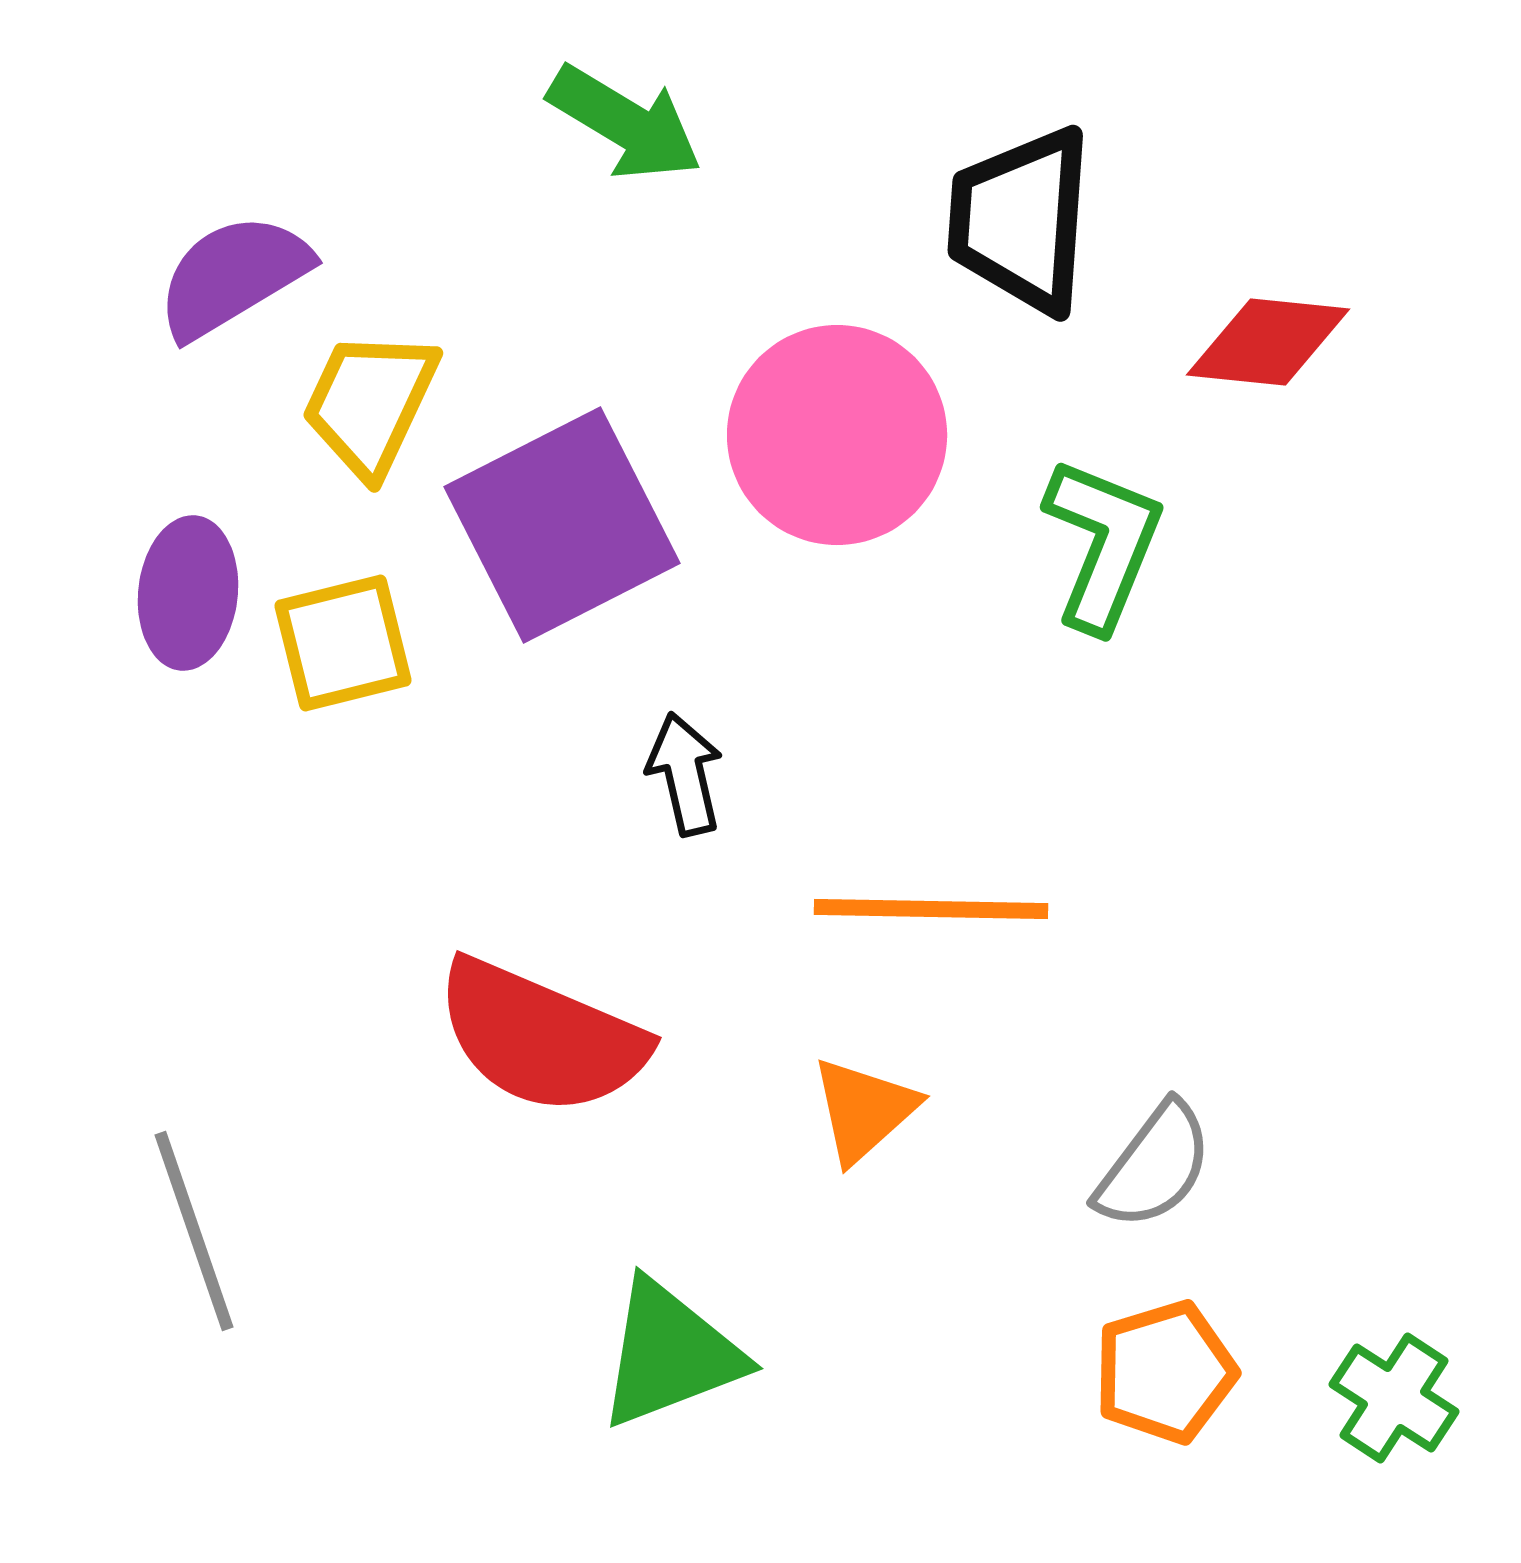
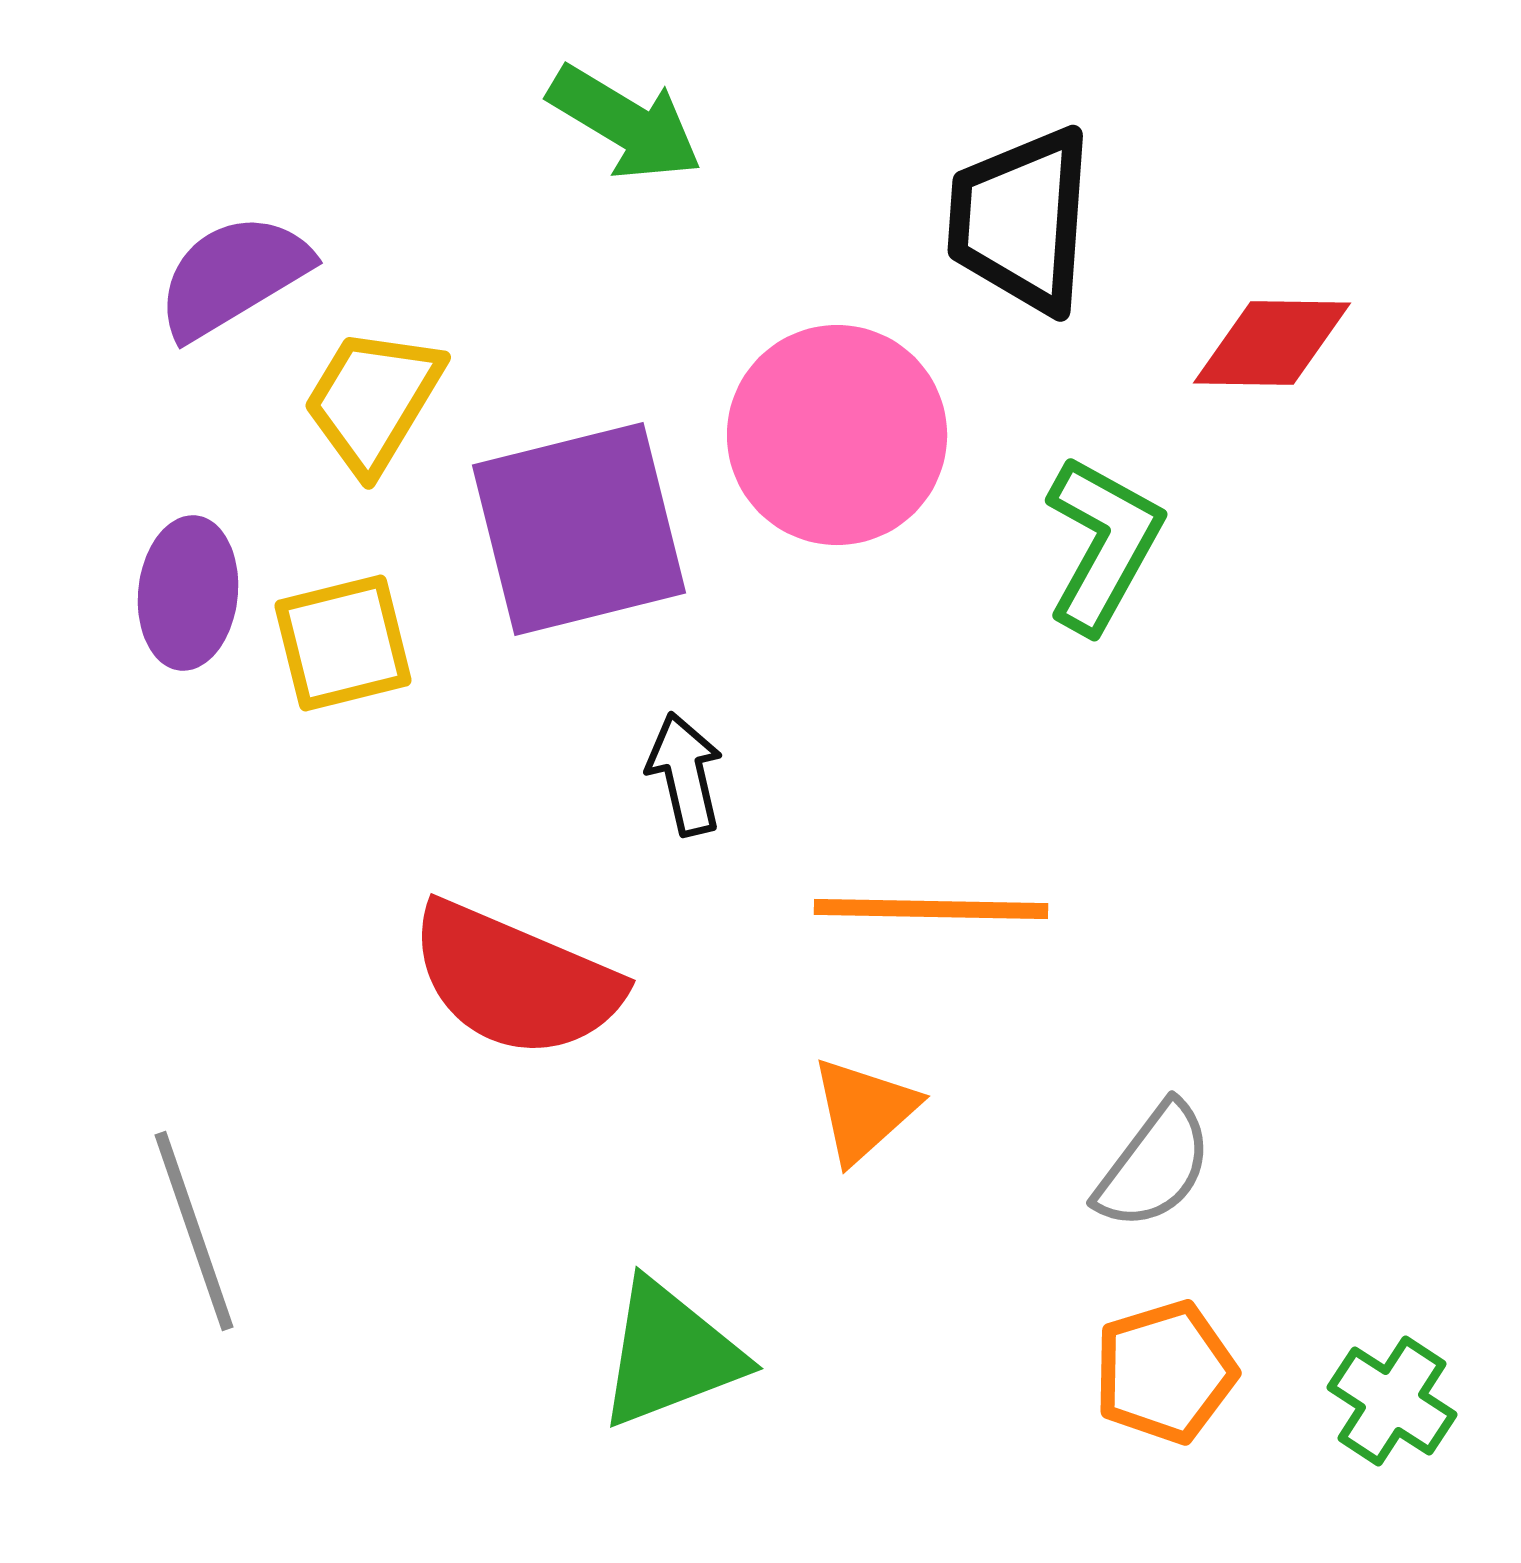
red diamond: moved 4 px right, 1 px down; rotated 5 degrees counterclockwise
yellow trapezoid: moved 3 px right, 3 px up; rotated 6 degrees clockwise
purple square: moved 17 px right, 4 px down; rotated 13 degrees clockwise
green L-shape: rotated 7 degrees clockwise
red semicircle: moved 26 px left, 57 px up
green cross: moved 2 px left, 3 px down
